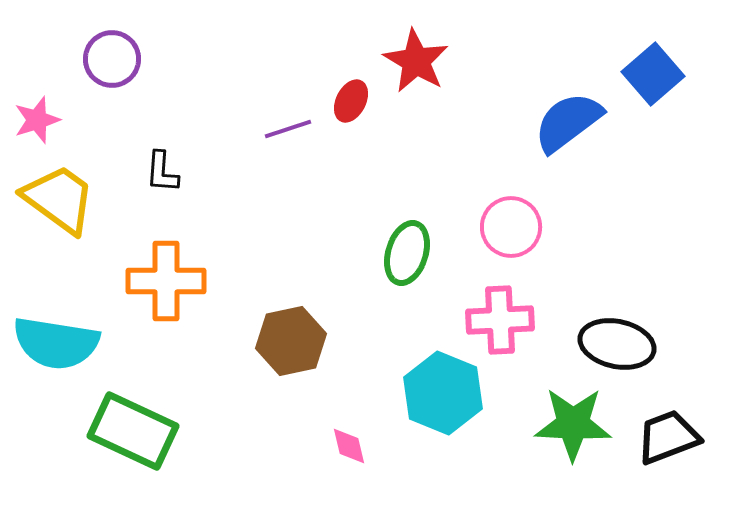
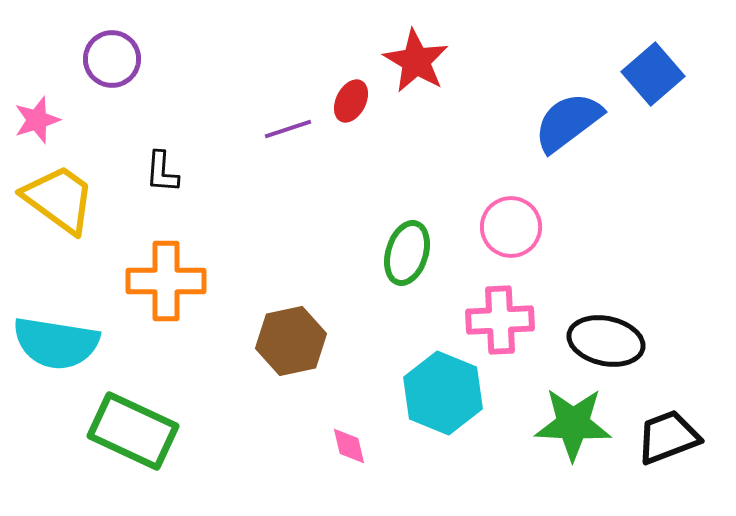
black ellipse: moved 11 px left, 3 px up
